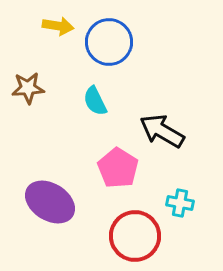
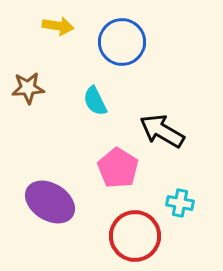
blue circle: moved 13 px right
